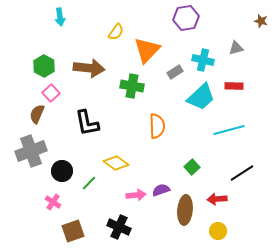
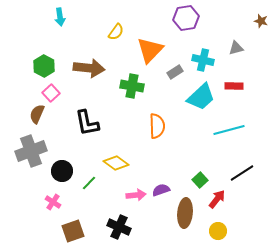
orange triangle: moved 3 px right
green square: moved 8 px right, 13 px down
red arrow: rotated 132 degrees clockwise
brown ellipse: moved 3 px down
